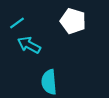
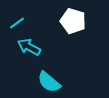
cyan arrow: moved 2 px down
cyan semicircle: rotated 45 degrees counterclockwise
